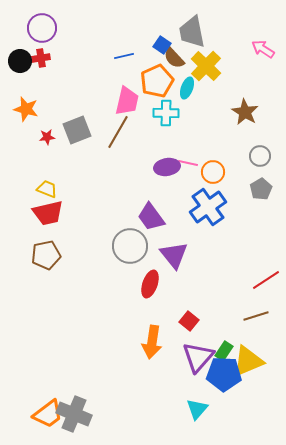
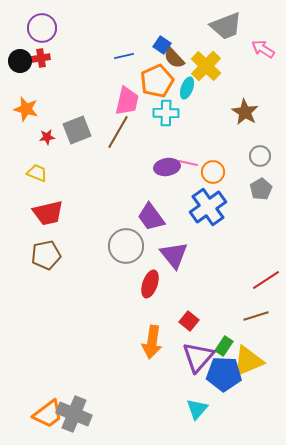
gray trapezoid at (192, 32): moved 34 px right, 6 px up; rotated 100 degrees counterclockwise
yellow trapezoid at (47, 189): moved 10 px left, 16 px up
gray circle at (130, 246): moved 4 px left
green rectangle at (224, 351): moved 5 px up
